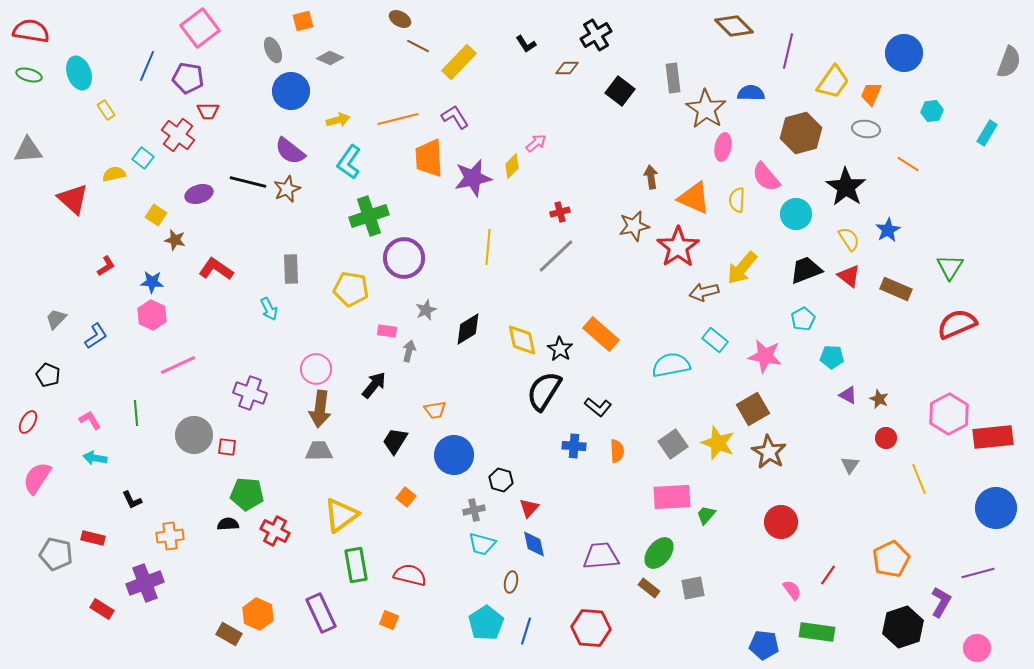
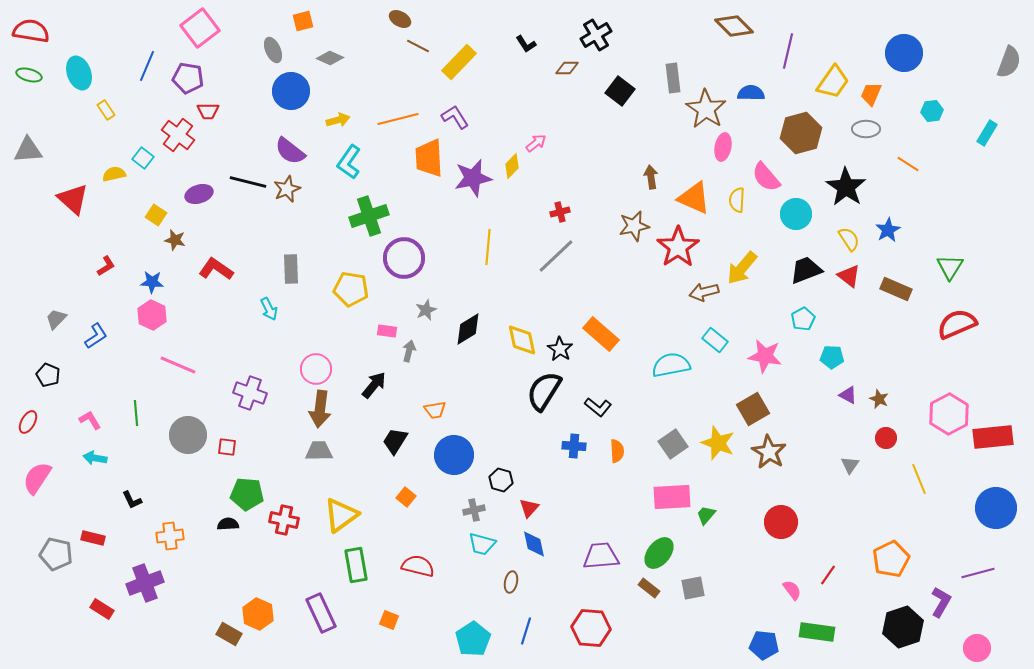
gray ellipse at (866, 129): rotated 8 degrees counterclockwise
pink line at (178, 365): rotated 48 degrees clockwise
gray circle at (194, 435): moved 6 px left
red cross at (275, 531): moved 9 px right, 11 px up; rotated 16 degrees counterclockwise
red semicircle at (410, 575): moved 8 px right, 9 px up
cyan pentagon at (486, 623): moved 13 px left, 16 px down
